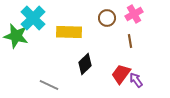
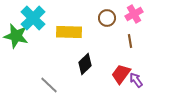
gray line: rotated 18 degrees clockwise
